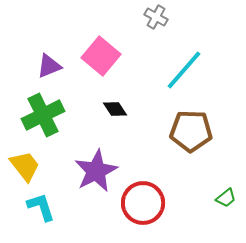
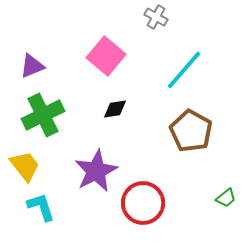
pink square: moved 5 px right
purple triangle: moved 17 px left
black diamond: rotated 65 degrees counterclockwise
brown pentagon: rotated 27 degrees clockwise
